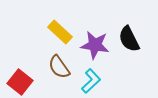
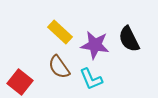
cyan L-shape: moved 2 px up; rotated 110 degrees clockwise
